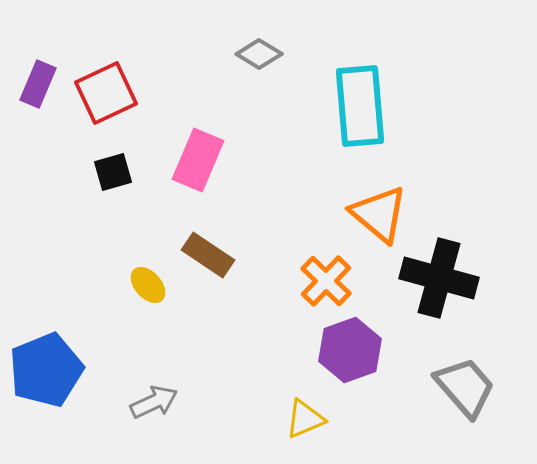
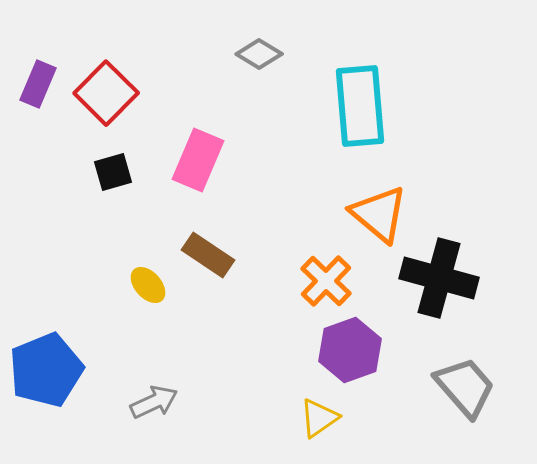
red square: rotated 20 degrees counterclockwise
yellow triangle: moved 14 px right, 1 px up; rotated 12 degrees counterclockwise
